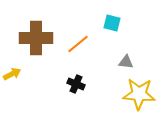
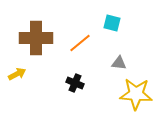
orange line: moved 2 px right, 1 px up
gray triangle: moved 7 px left, 1 px down
yellow arrow: moved 5 px right
black cross: moved 1 px left, 1 px up
yellow star: moved 3 px left
